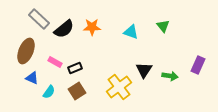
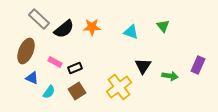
black triangle: moved 1 px left, 4 px up
